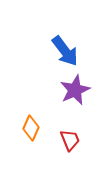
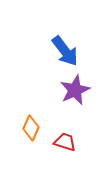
red trapezoid: moved 5 px left, 2 px down; rotated 50 degrees counterclockwise
